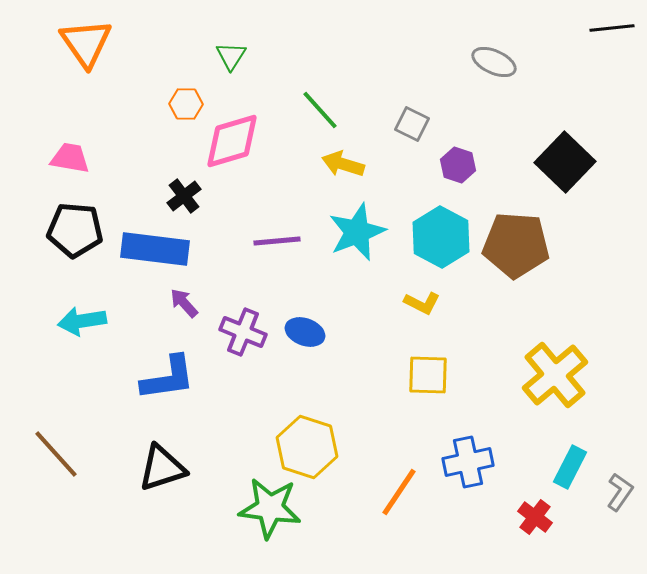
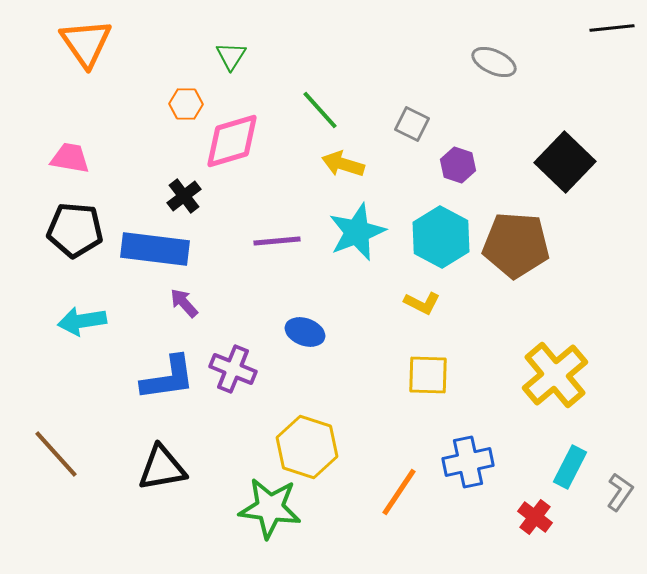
purple cross: moved 10 px left, 37 px down
black triangle: rotated 8 degrees clockwise
